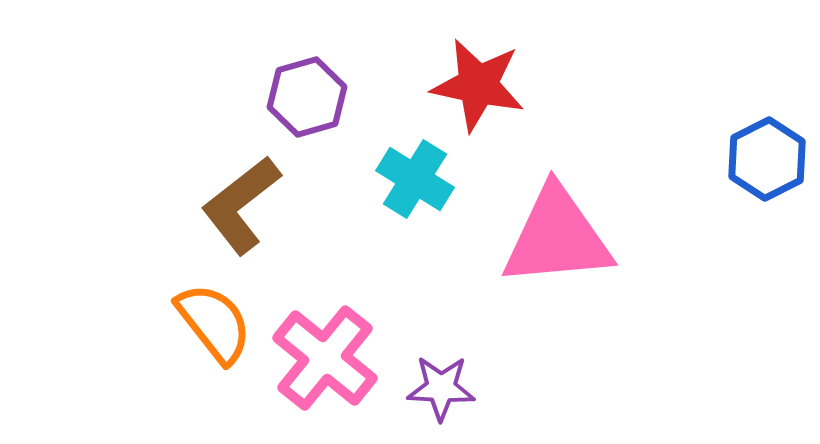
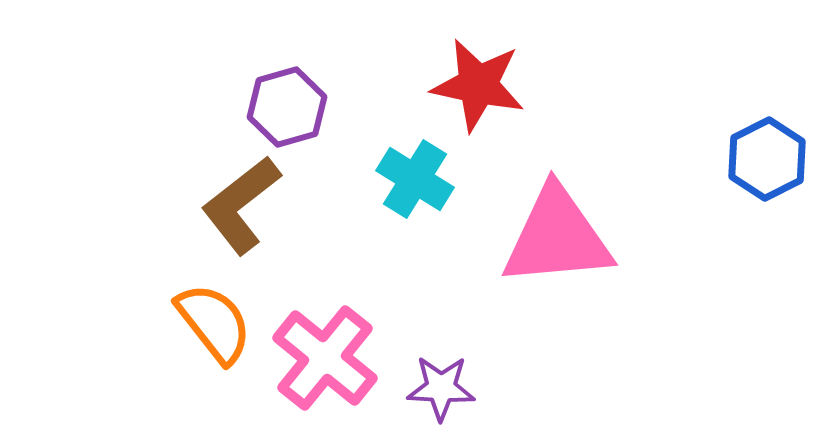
purple hexagon: moved 20 px left, 10 px down
